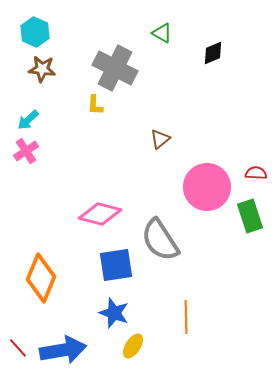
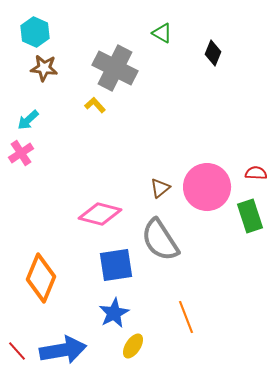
black diamond: rotated 45 degrees counterclockwise
brown star: moved 2 px right, 1 px up
yellow L-shape: rotated 135 degrees clockwise
brown triangle: moved 49 px down
pink cross: moved 5 px left, 2 px down
blue star: rotated 24 degrees clockwise
orange line: rotated 20 degrees counterclockwise
red line: moved 1 px left, 3 px down
